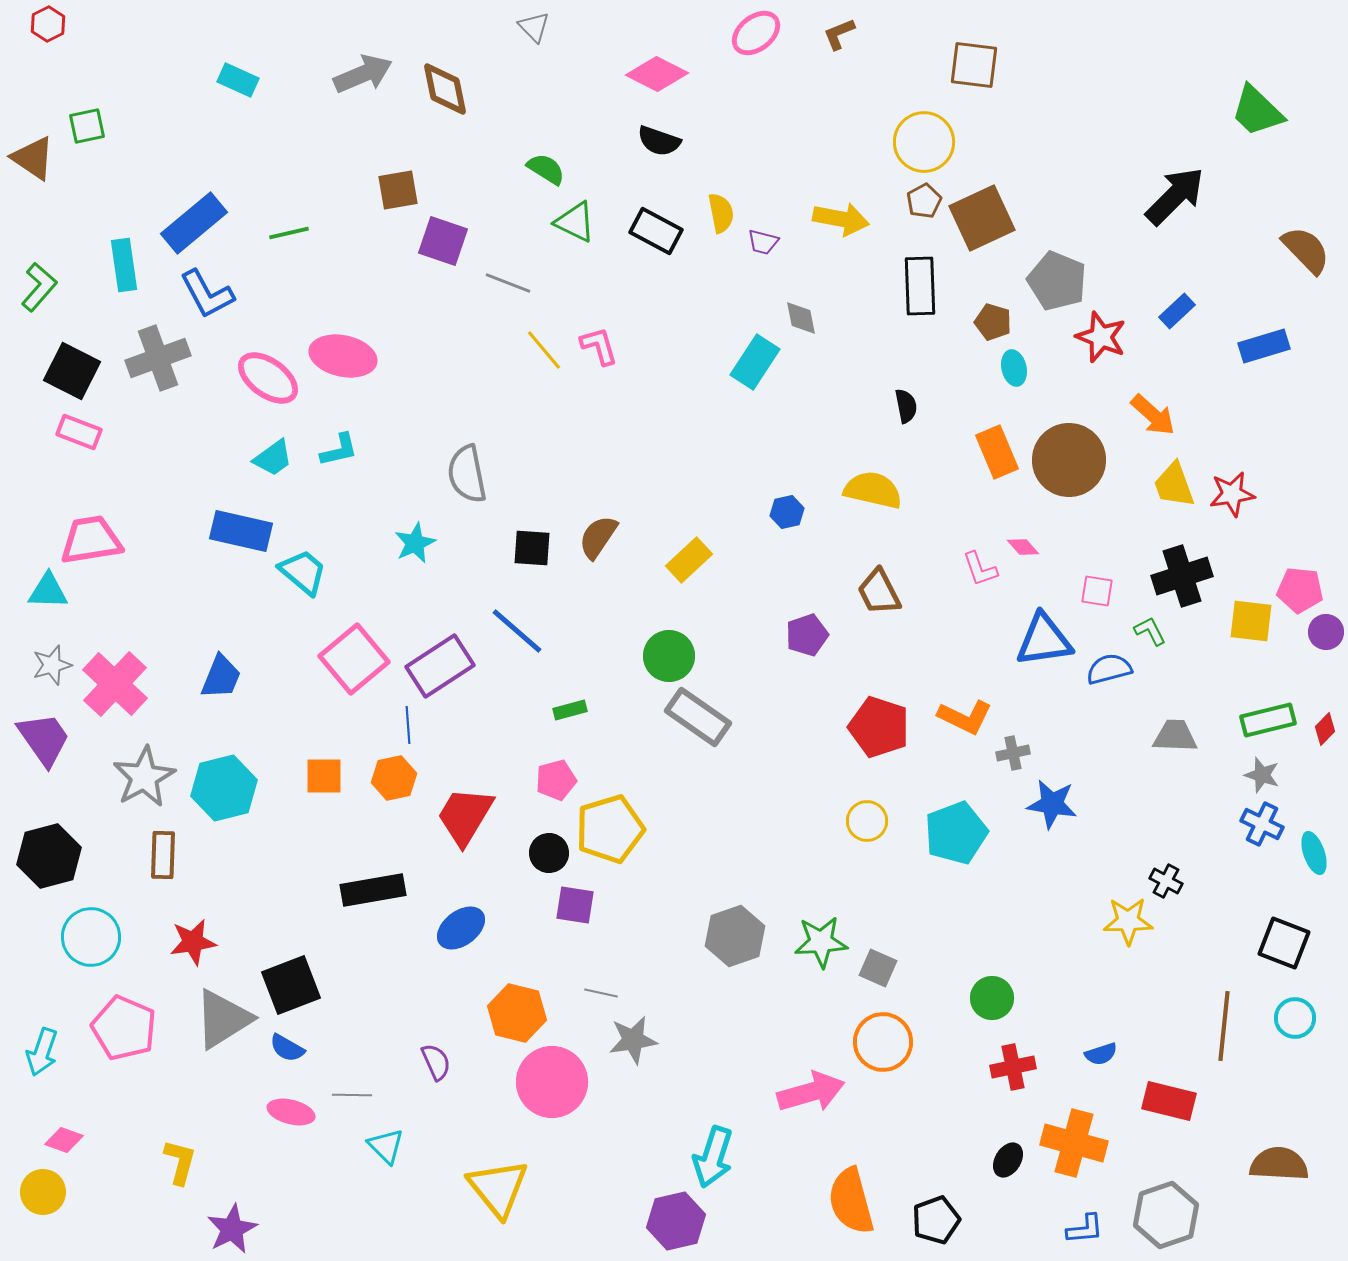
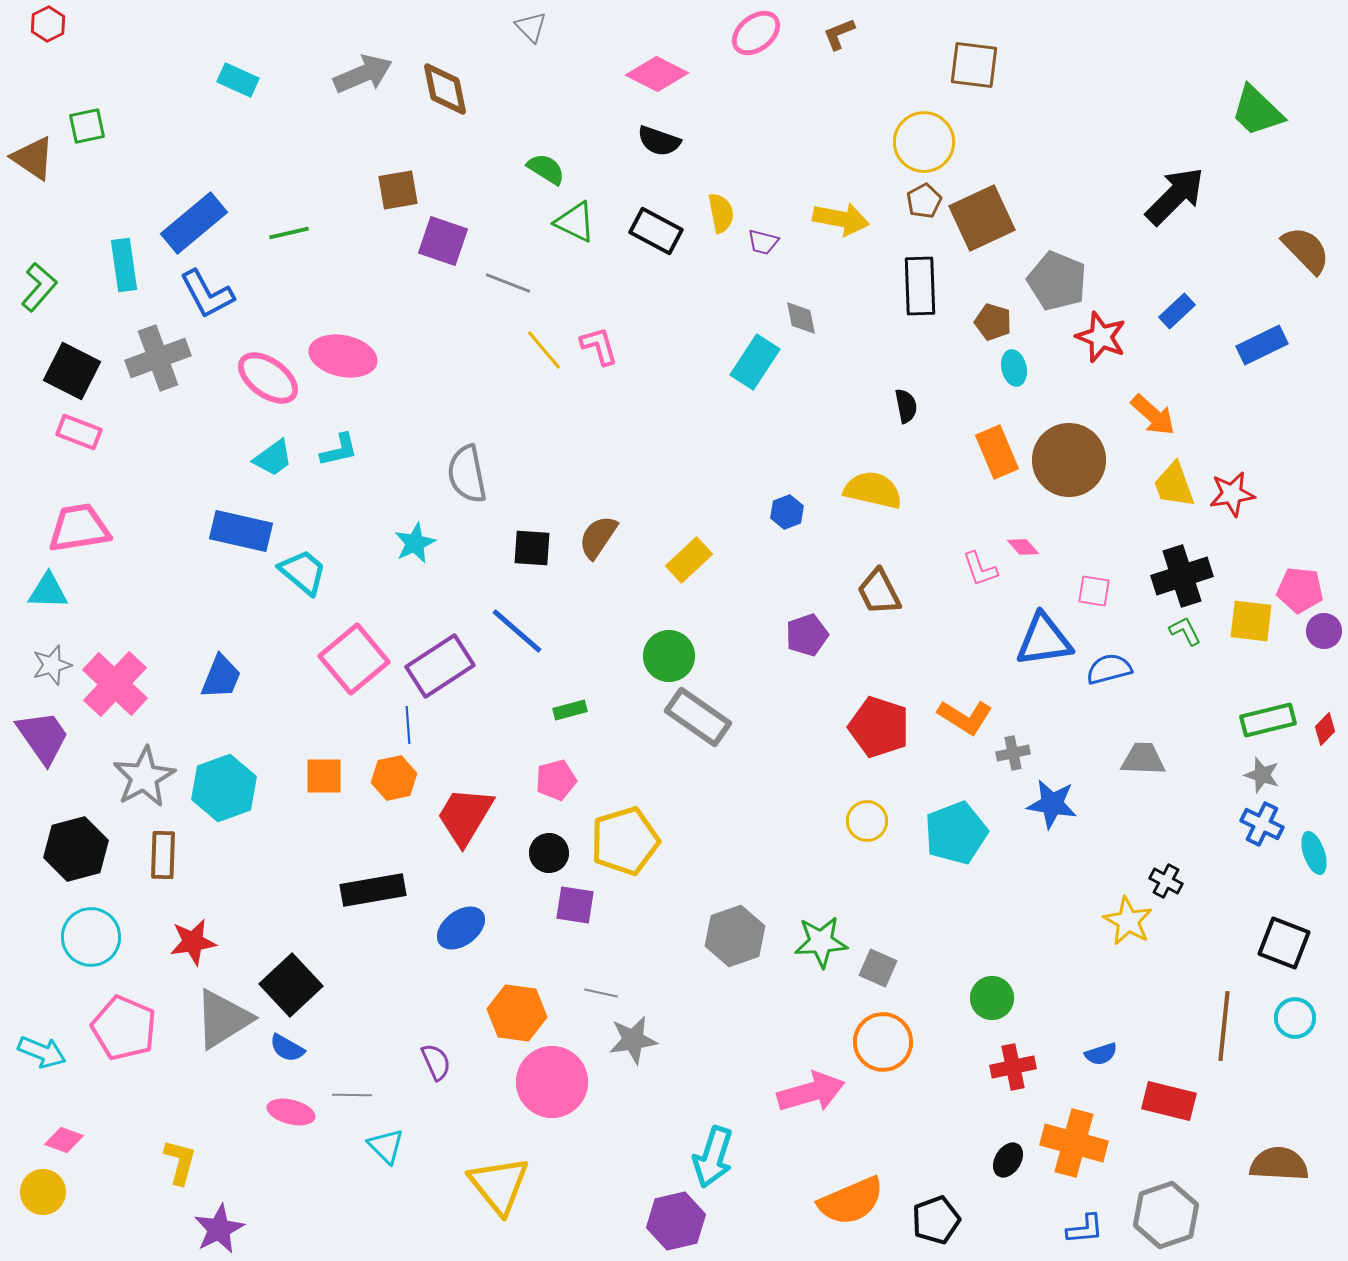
gray triangle at (534, 27): moved 3 px left
blue rectangle at (1264, 346): moved 2 px left, 1 px up; rotated 9 degrees counterclockwise
blue hexagon at (787, 512): rotated 8 degrees counterclockwise
pink trapezoid at (91, 540): moved 12 px left, 12 px up
pink square at (1097, 591): moved 3 px left
green L-shape at (1150, 631): moved 35 px right
purple circle at (1326, 632): moved 2 px left, 1 px up
orange L-shape at (965, 717): rotated 6 degrees clockwise
gray trapezoid at (1175, 736): moved 32 px left, 23 px down
purple trapezoid at (44, 739): moved 1 px left, 2 px up
cyan hexagon at (224, 788): rotated 6 degrees counterclockwise
yellow pentagon at (610, 829): moved 15 px right, 12 px down
black hexagon at (49, 856): moved 27 px right, 7 px up
yellow star at (1128, 921): rotated 30 degrees clockwise
black square at (291, 985): rotated 22 degrees counterclockwise
orange hexagon at (517, 1013): rotated 6 degrees counterclockwise
cyan arrow at (42, 1052): rotated 87 degrees counterclockwise
yellow triangle at (498, 1188): moved 1 px right, 3 px up
orange semicircle at (851, 1201): rotated 98 degrees counterclockwise
purple star at (232, 1229): moved 13 px left
